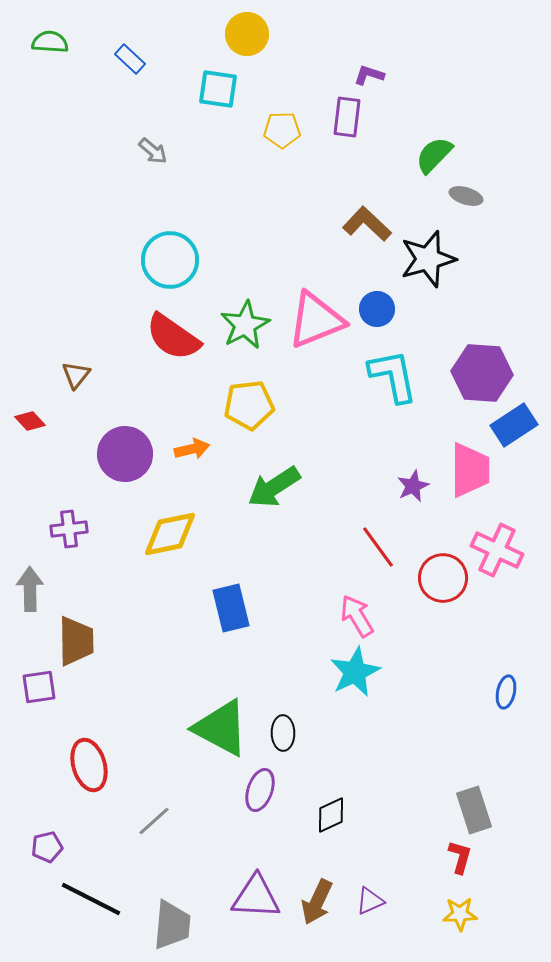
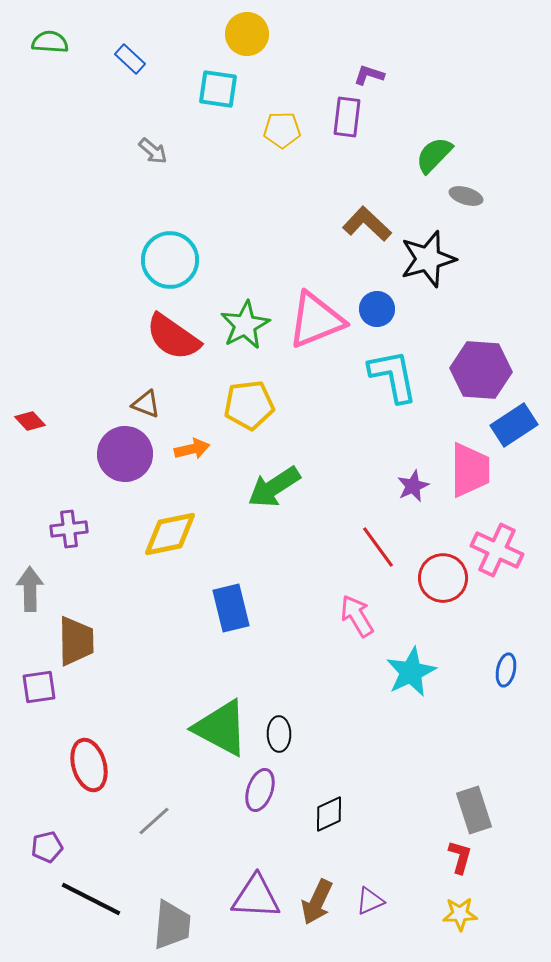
purple hexagon at (482, 373): moved 1 px left, 3 px up
brown triangle at (76, 375): moved 70 px right, 29 px down; rotated 48 degrees counterclockwise
cyan star at (355, 672): moved 56 px right
blue ellipse at (506, 692): moved 22 px up
black ellipse at (283, 733): moved 4 px left, 1 px down
black diamond at (331, 815): moved 2 px left, 1 px up
